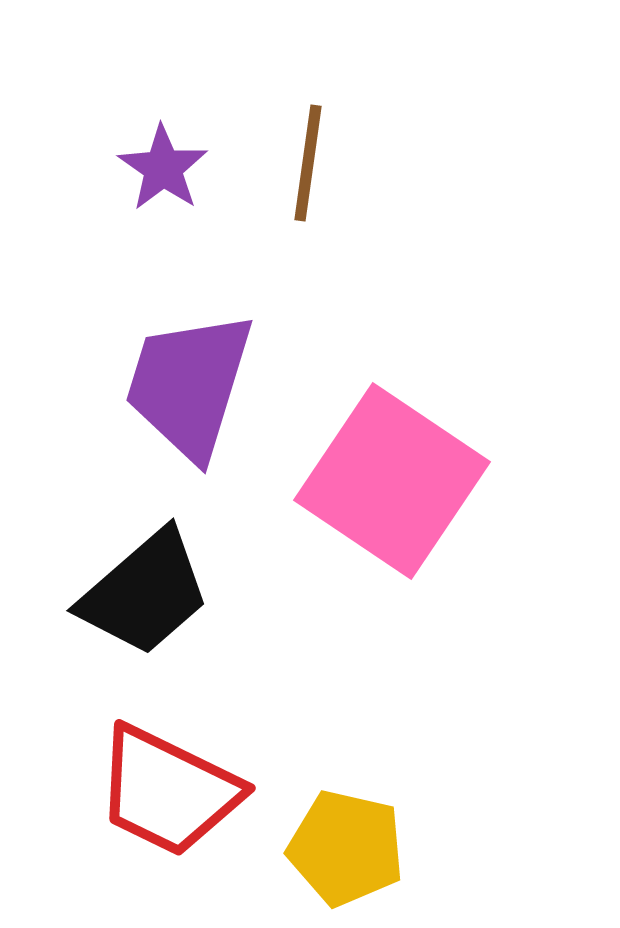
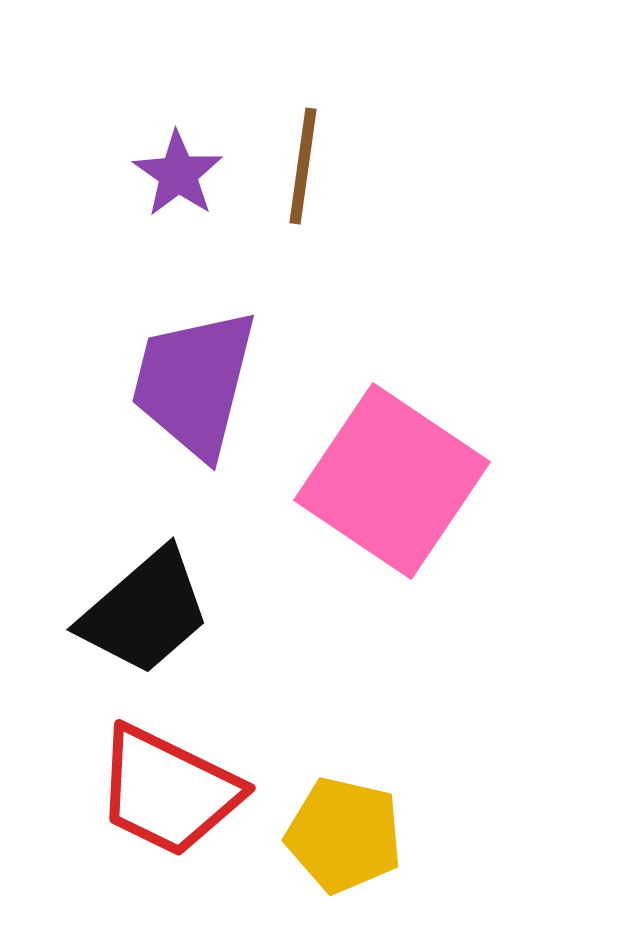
brown line: moved 5 px left, 3 px down
purple star: moved 15 px right, 6 px down
purple trapezoid: moved 5 px right, 2 px up; rotated 3 degrees counterclockwise
black trapezoid: moved 19 px down
yellow pentagon: moved 2 px left, 13 px up
